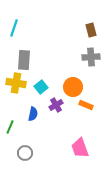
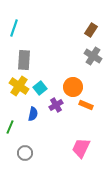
brown rectangle: rotated 48 degrees clockwise
gray cross: moved 2 px right, 1 px up; rotated 36 degrees clockwise
yellow cross: moved 3 px right, 3 px down; rotated 24 degrees clockwise
cyan square: moved 1 px left, 1 px down
pink trapezoid: moved 1 px right; rotated 45 degrees clockwise
